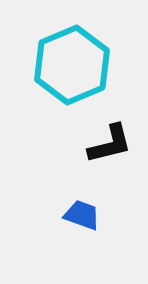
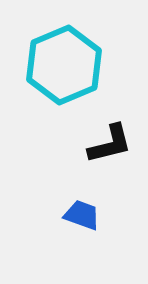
cyan hexagon: moved 8 px left
